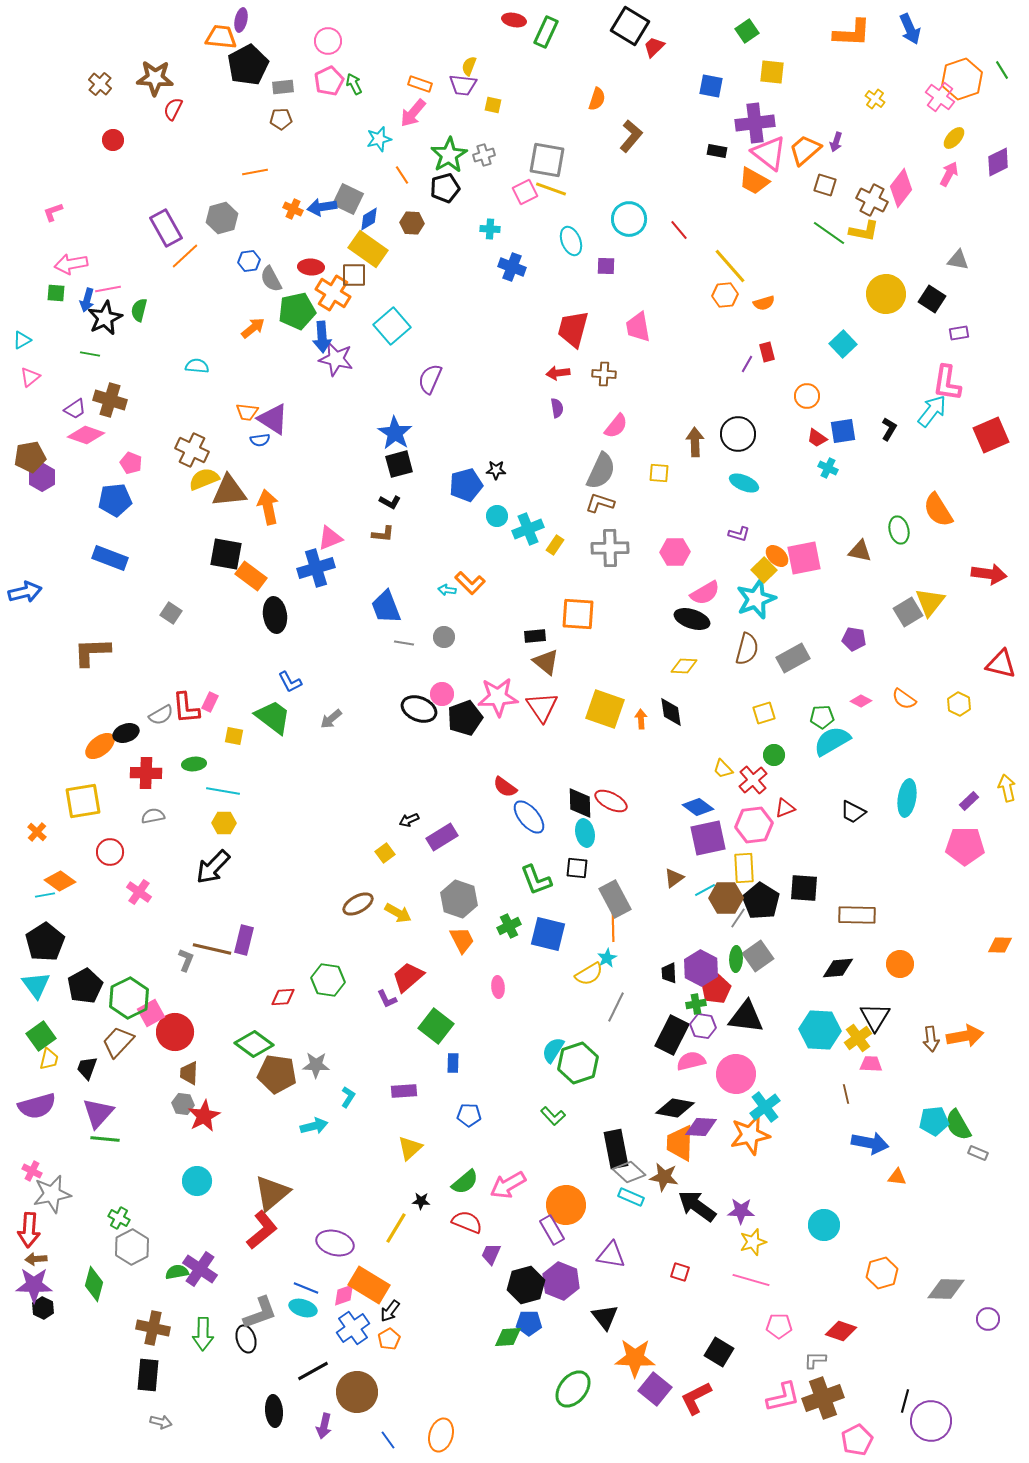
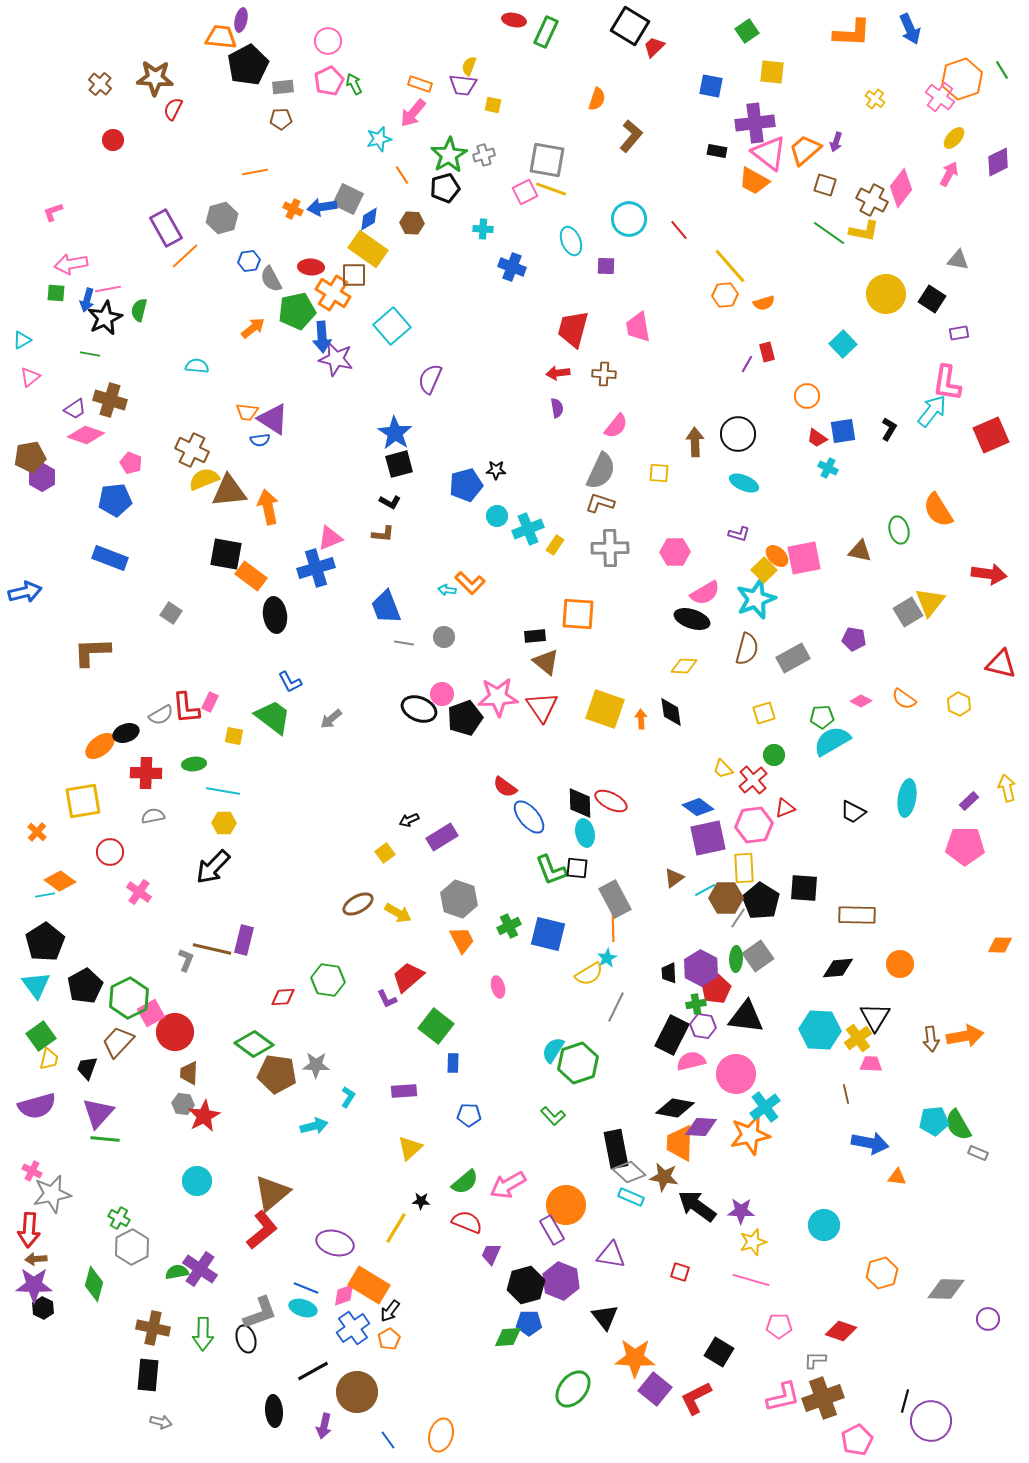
cyan cross at (490, 229): moved 7 px left
green L-shape at (536, 880): moved 15 px right, 10 px up
pink ellipse at (498, 987): rotated 10 degrees counterclockwise
